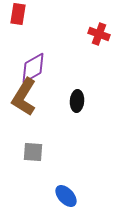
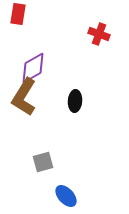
black ellipse: moved 2 px left
gray square: moved 10 px right, 10 px down; rotated 20 degrees counterclockwise
